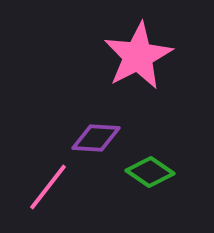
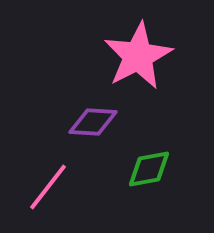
purple diamond: moved 3 px left, 16 px up
green diamond: moved 1 px left, 3 px up; rotated 45 degrees counterclockwise
